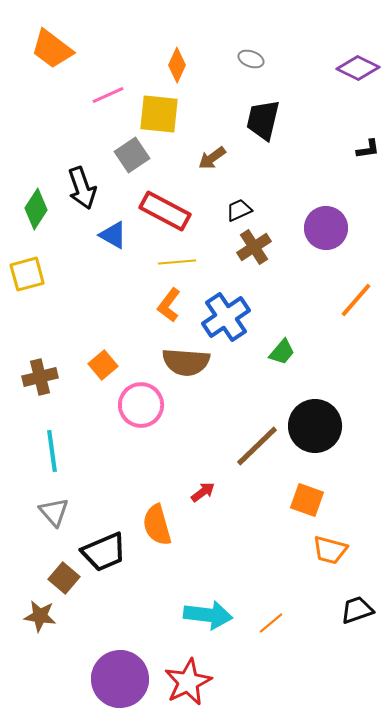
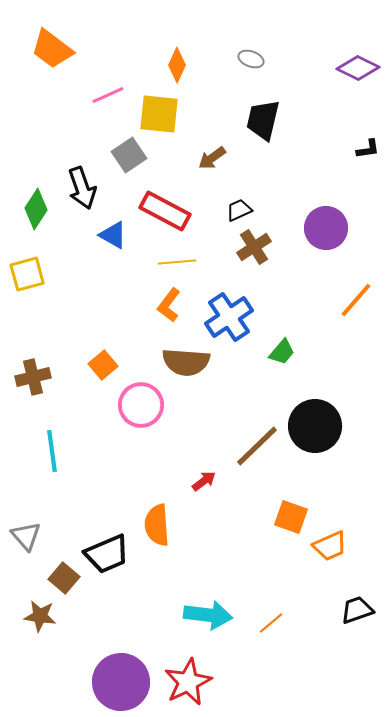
gray square at (132, 155): moved 3 px left
blue cross at (226, 317): moved 3 px right
brown cross at (40, 377): moved 7 px left
red arrow at (203, 492): moved 1 px right, 11 px up
orange square at (307, 500): moved 16 px left, 17 px down
gray triangle at (54, 512): moved 28 px left, 24 px down
orange semicircle at (157, 525): rotated 12 degrees clockwise
orange trapezoid at (330, 550): moved 4 px up; rotated 39 degrees counterclockwise
black trapezoid at (104, 552): moved 3 px right, 2 px down
purple circle at (120, 679): moved 1 px right, 3 px down
